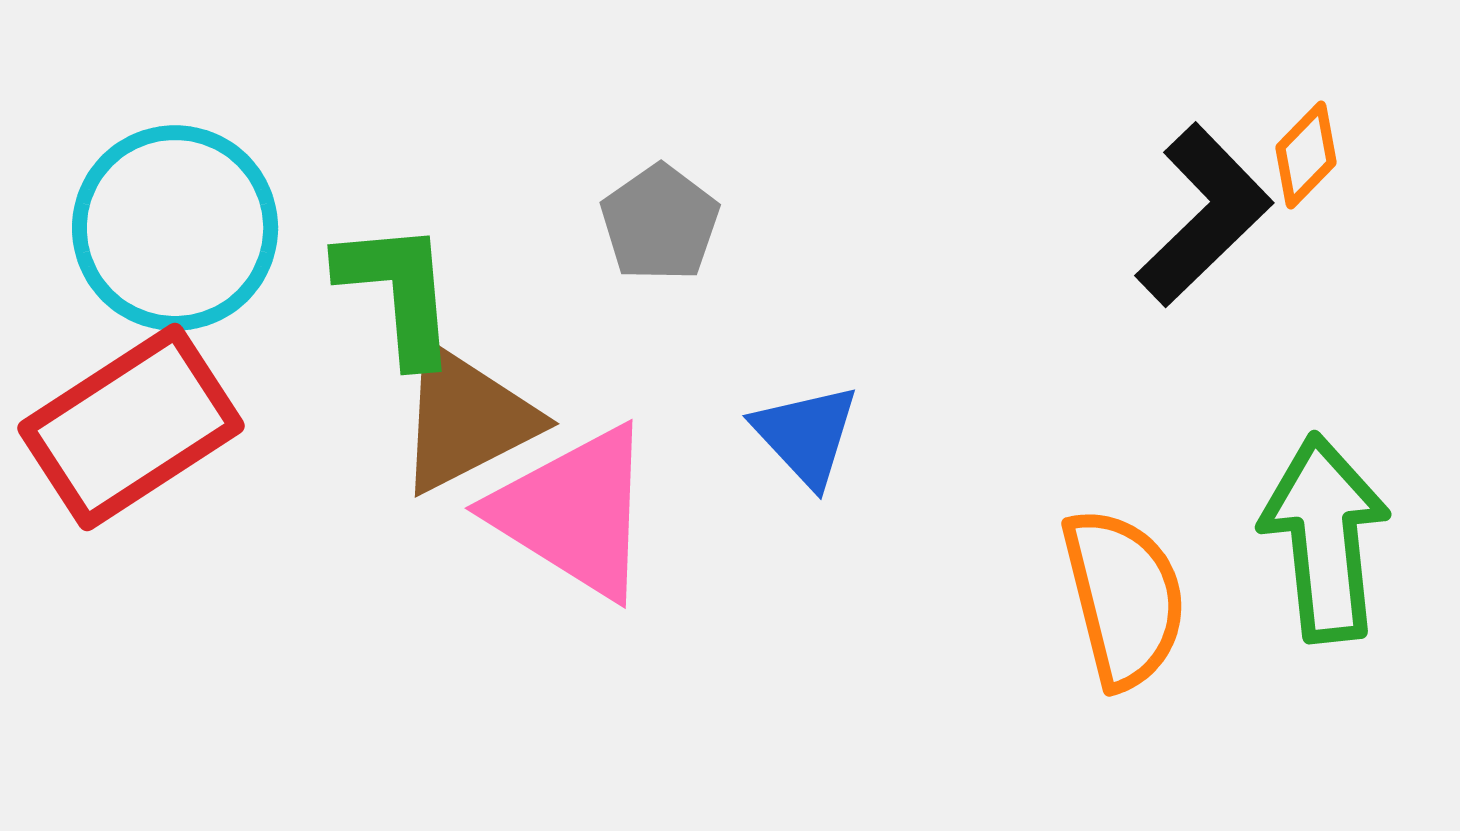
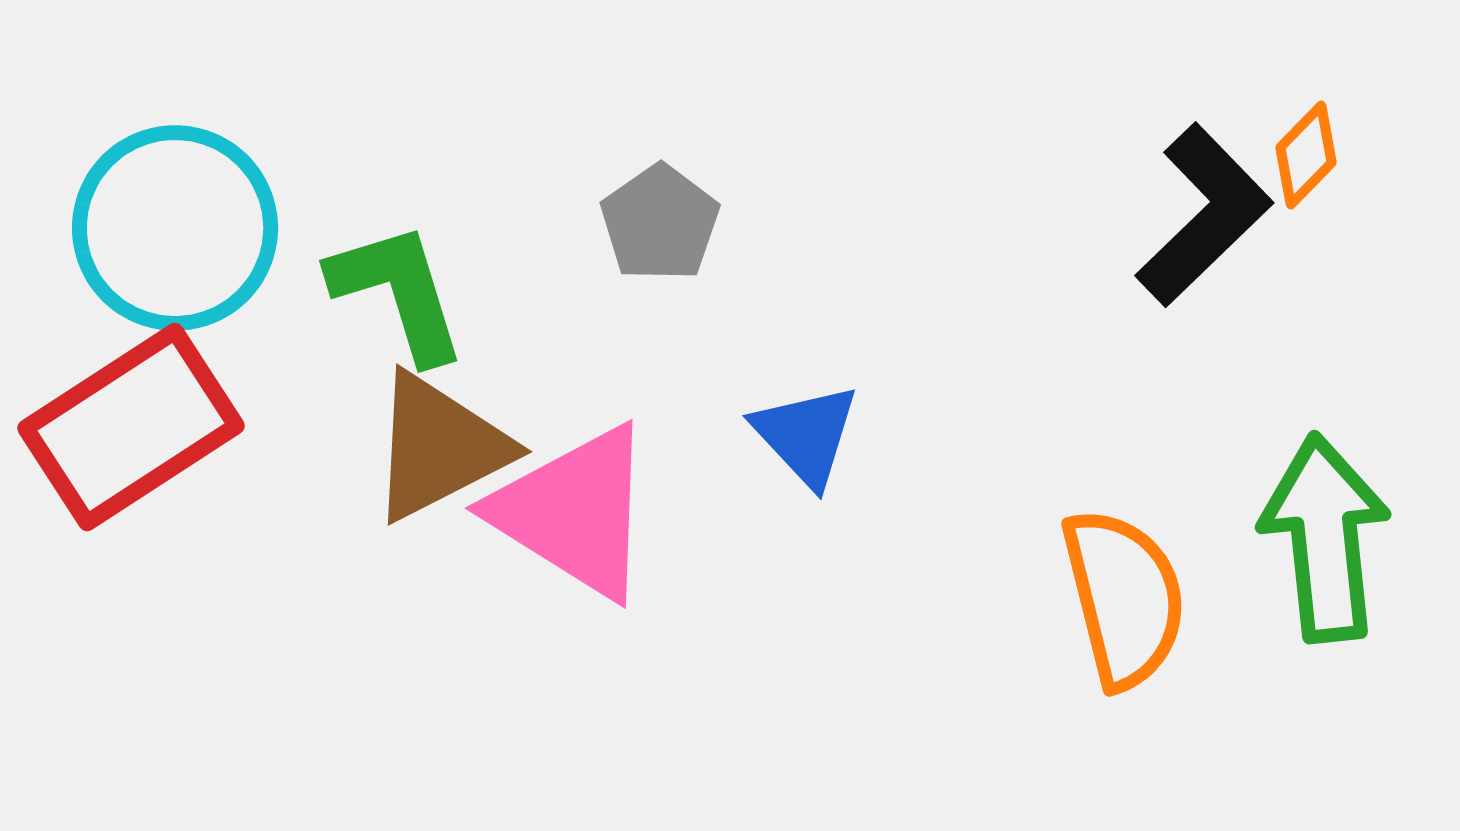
green L-shape: rotated 12 degrees counterclockwise
brown triangle: moved 27 px left, 28 px down
